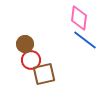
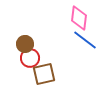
red circle: moved 1 px left, 2 px up
